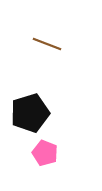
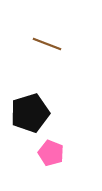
pink pentagon: moved 6 px right
